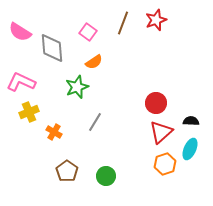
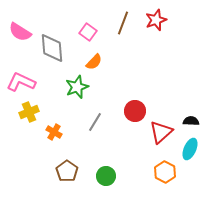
orange semicircle: rotated 12 degrees counterclockwise
red circle: moved 21 px left, 8 px down
orange hexagon: moved 8 px down; rotated 15 degrees counterclockwise
